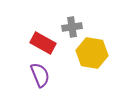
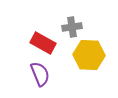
yellow hexagon: moved 3 px left, 2 px down; rotated 8 degrees counterclockwise
purple semicircle: moved 1 px up
